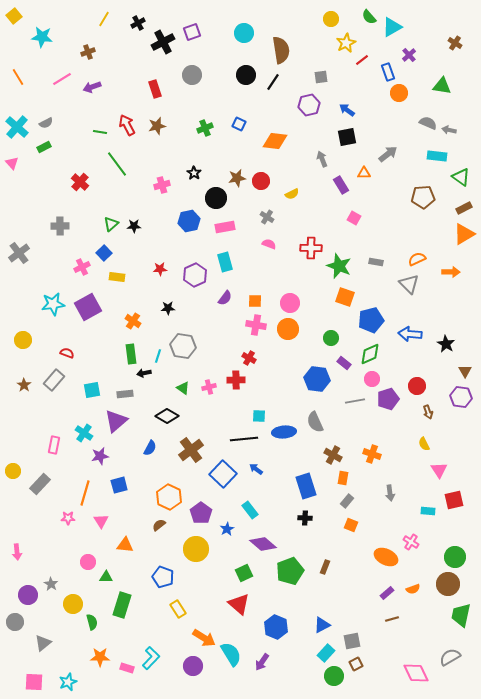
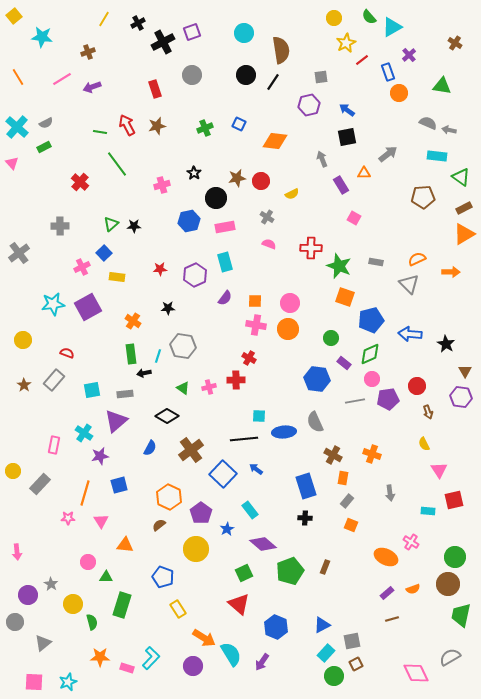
yellow circle at (331, 19): moved 3 px right, 1 px up
purple pentagon at (388, 399): rotated 10 degrees clockwise
